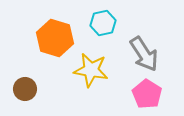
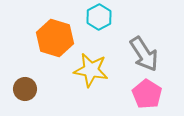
cyan hexagon: moved 4 px left, 6 px up; rotated 15 degrees counterclockwise
